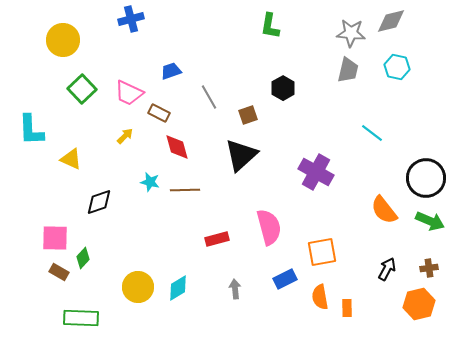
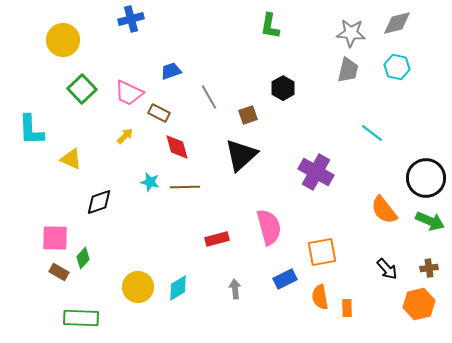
gray diamond at (391, 21): moved 6 px right, 2 px down
brown line at (185, 190): moved 3 px up
black arrow at (387, 269): rotated 110 degrees clockwise
